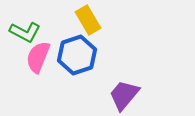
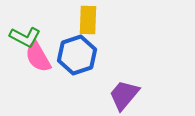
yellow rectangle: rotated 32 degrees clockwise
green L-shape: moved 5 px down
pink semicircle: rotated 52 degrees counterclockwise
